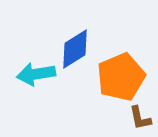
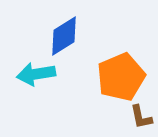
blue diamond: moved 11 px left, 13 px up
brown L-shape: moved 1 px right, 1 px up
